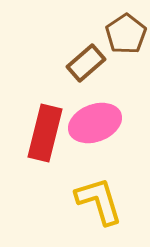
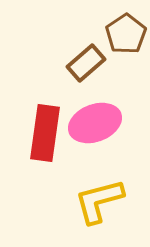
red rectangle: rotated 6 degrees counterclockwise
yellow L-shape: rotated 88 degrees counterclockwise
